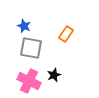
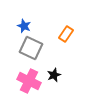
gray square: rotated 15 degrees clockwise
